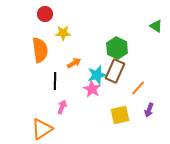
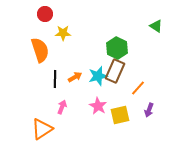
orange semicircle: rotated 10 degrees counterclockwise
orange arrow: moved 1 px right, 14 px down
cyan star: moved 1 px right, 1 px down
black line: moved 2 px up
pink star: moved 6 px right, 17 px down
